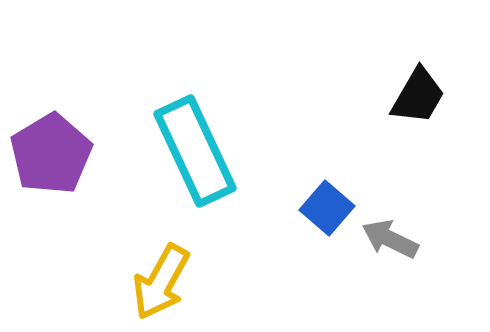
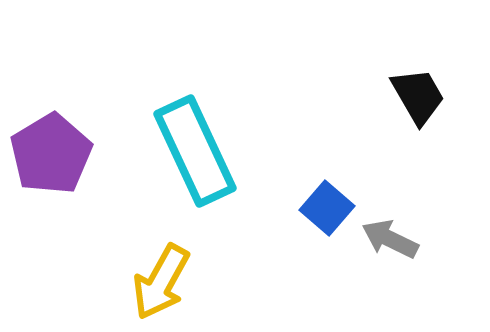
black trapezoid: rotated 60 degrees counterclockwise
